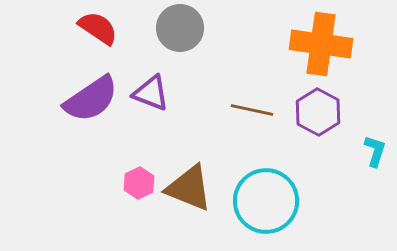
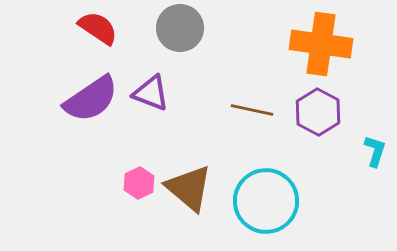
brown triangle: rotated 18 degrees clockwise
